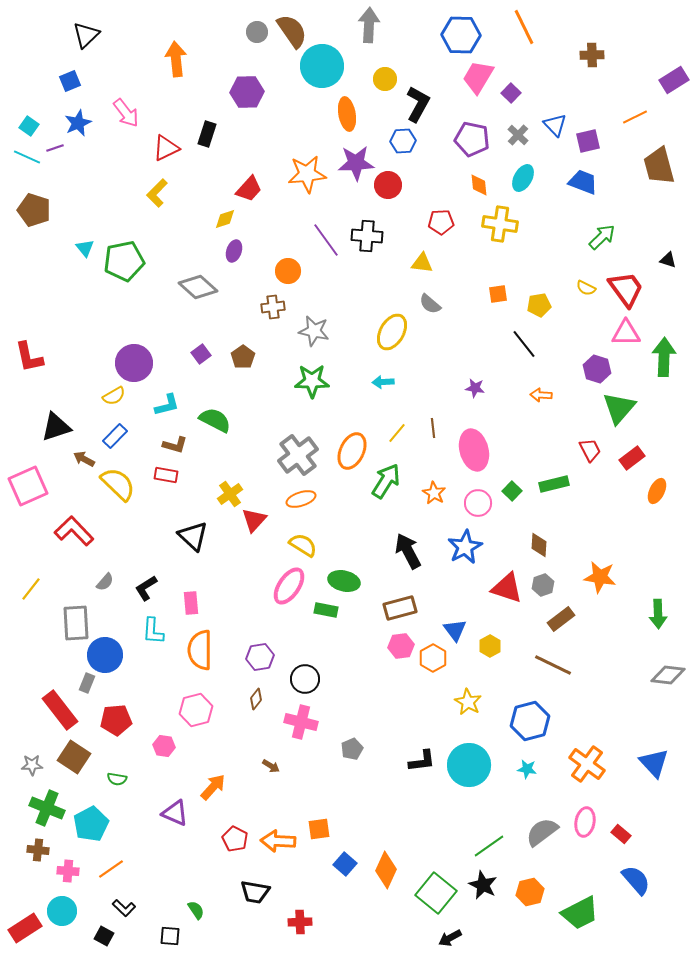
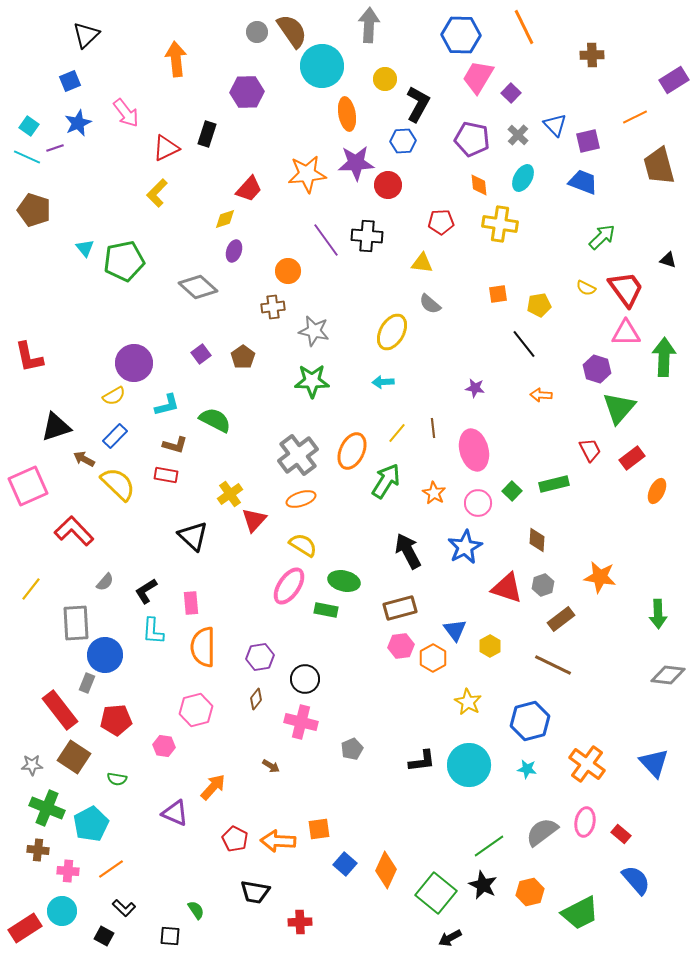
brown diamond at (539, 545): moved 2 px left, 5 px up
black L-shape at (146, 588): moved 3 px down
orange semicircle at (200, 650): moved 3 px right, 3 px up
